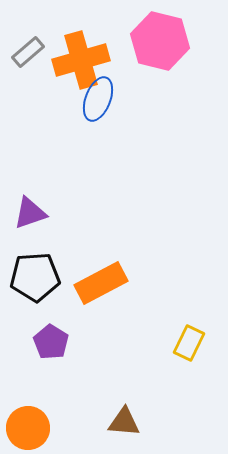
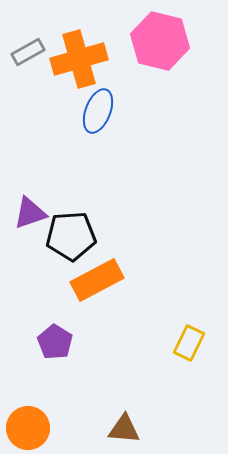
gray rectangle: rotated 12 degrees clockwise
orange cross: moved 2 px left, 1 px up
blue ellipse: moved 12 px down
black pentagon: moved 36 px right, 41 px up
orange rectangle: moved 4 px left, 3 px up
purple pentagon: moved 4 px right
brown triangle: moved 7 px down
